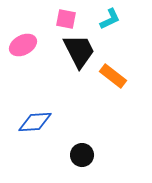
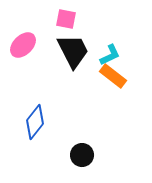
cyan L-shape: moved 36 px down
pink ellipse: rotated 16 degrees counterclockwise
black trapezoid: moved 6 px left
blue diamond: rotated 48 degrees counterclockwise
